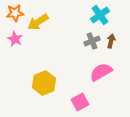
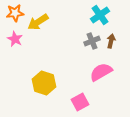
yellow hexagon: rotated 20 degrees counterclockwise
